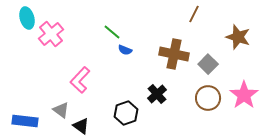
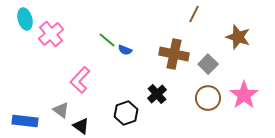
cyan ellipse: moved 2 px left, 1 px down
green line: moved 5 px left, 8 px down
